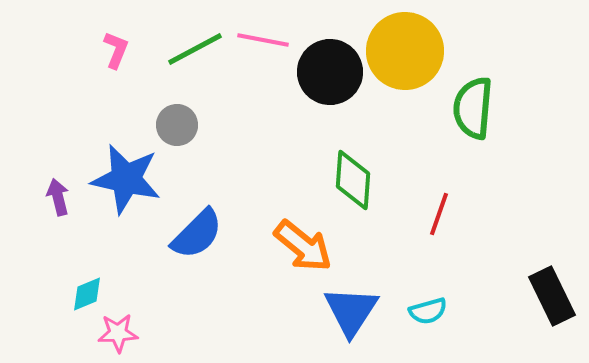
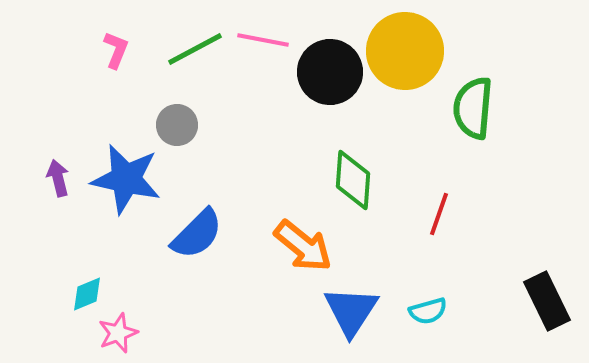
purple arrow: moved 19 px up
black rectangle: moved 5 px left, 5 px down
pink star: rotated 18 degrees counterclockwise
